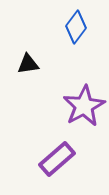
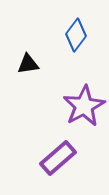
blue diamond: moved 8 px down
purple rectangle: moved 1 px right, 1 px up
